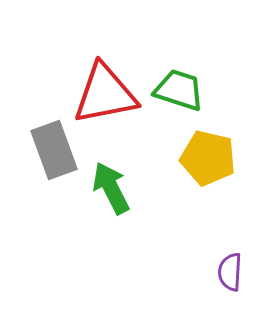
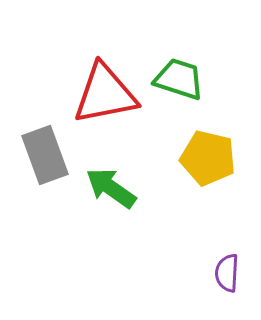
green trapezoid: moved 11 px up
gray rectangle: moved 9 px left, 5 px down
green arrow: rotated 28 degrees counterclockwise
purple semicircle: moved 3 px left, 1 px down
